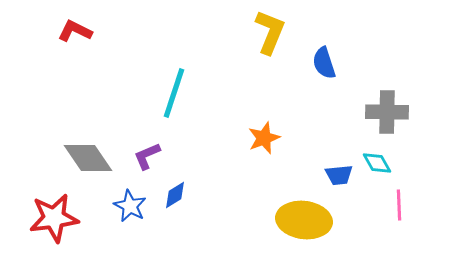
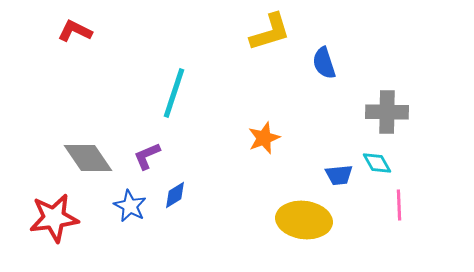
yellow L-shape: rotated 51 degrees clockwise
